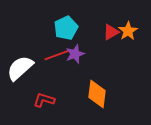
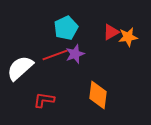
orange star: moved 6 px down; rotated 24 degrees clockwise
red line: moved 2 px left
orange diamond: moved 1 px right, 1 px down
red L-shape: rotated 10 degrees counterclockwise
